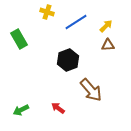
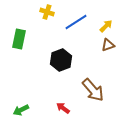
green rectangle: rotated 42 degrees clockwise
brown triangle: rotated 16 degrees counterclockwise
black hexagon: moved 7 px left
brown arrow: moved 2 px right
red arrow: moved 5 px right
